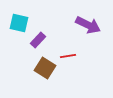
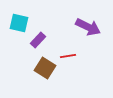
purple arrow: moved 2 px down
